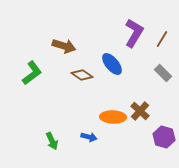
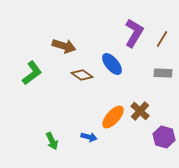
gray rectangle: rotated 42 degrees counterclockwise
orange ellipse: rotated 50 degrees counterclockwise
